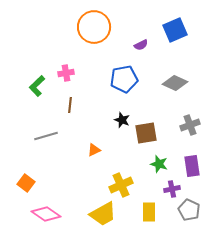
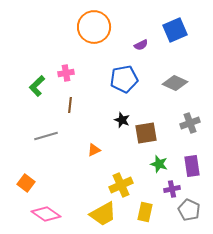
gray cross: moved 2 px up
yellow rectangle: moved 4 px left; rotated 12 degrees clockwise
